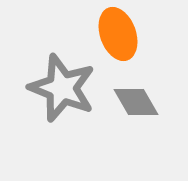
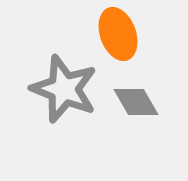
gray star: moved 2 px right, 1 px down
